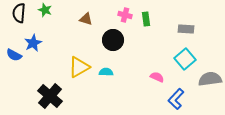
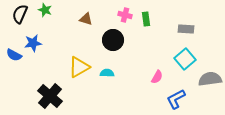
black semicircle: moved 1 px right, 1 px down; rotated 18 degrees clockwise
blue star: rotated 18 degrees clockwise
cyan semicircle: moved 1 px right, 1 px down
pink semicircle: rotated 96 degrees clockwise
blue L-shape: rotated 20 degrees clockwise
